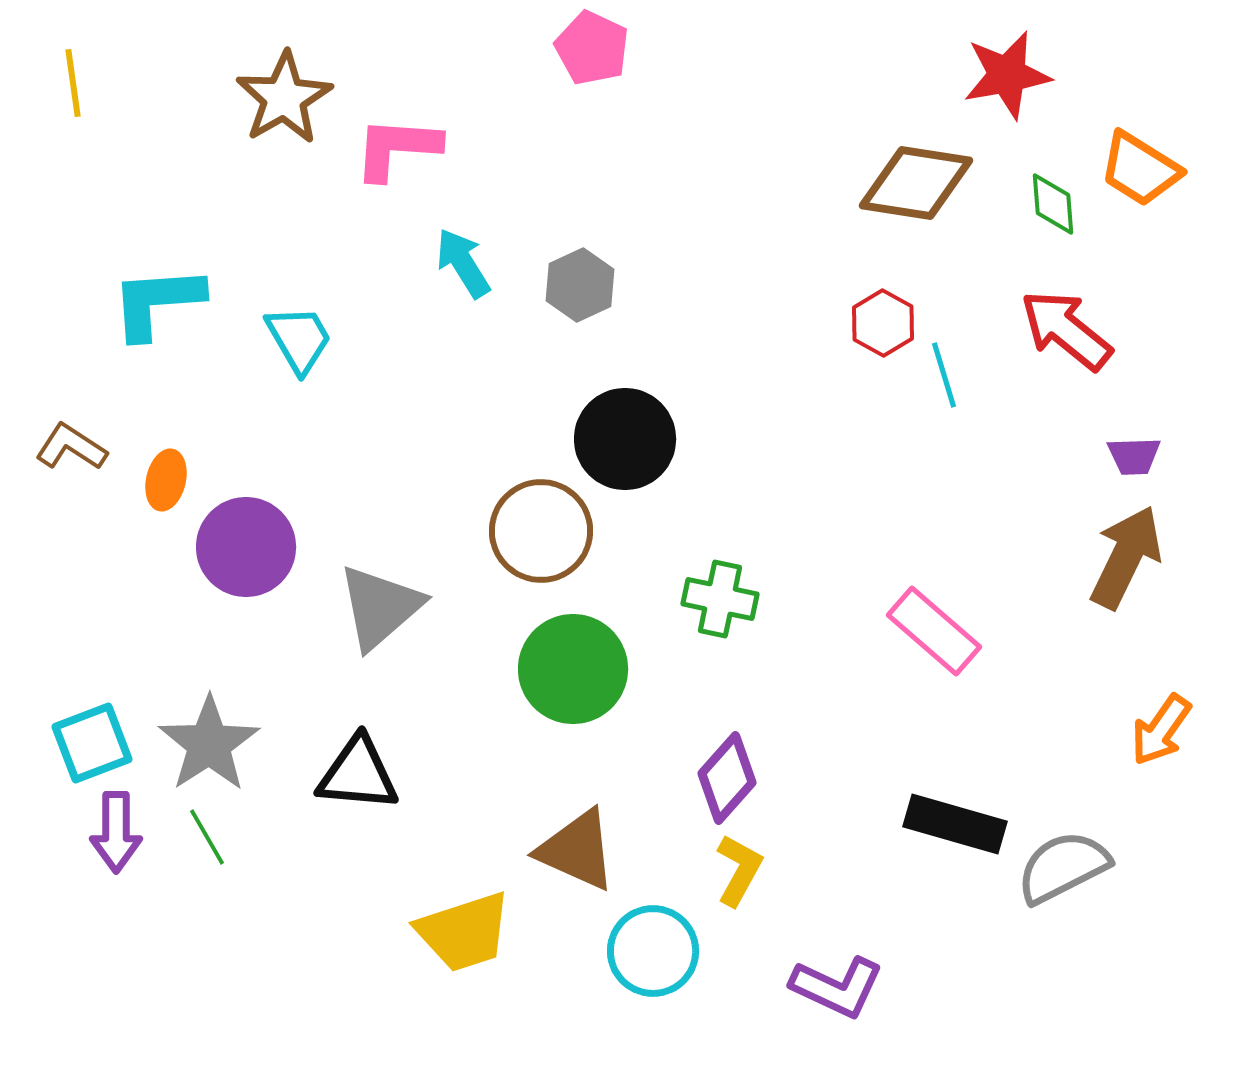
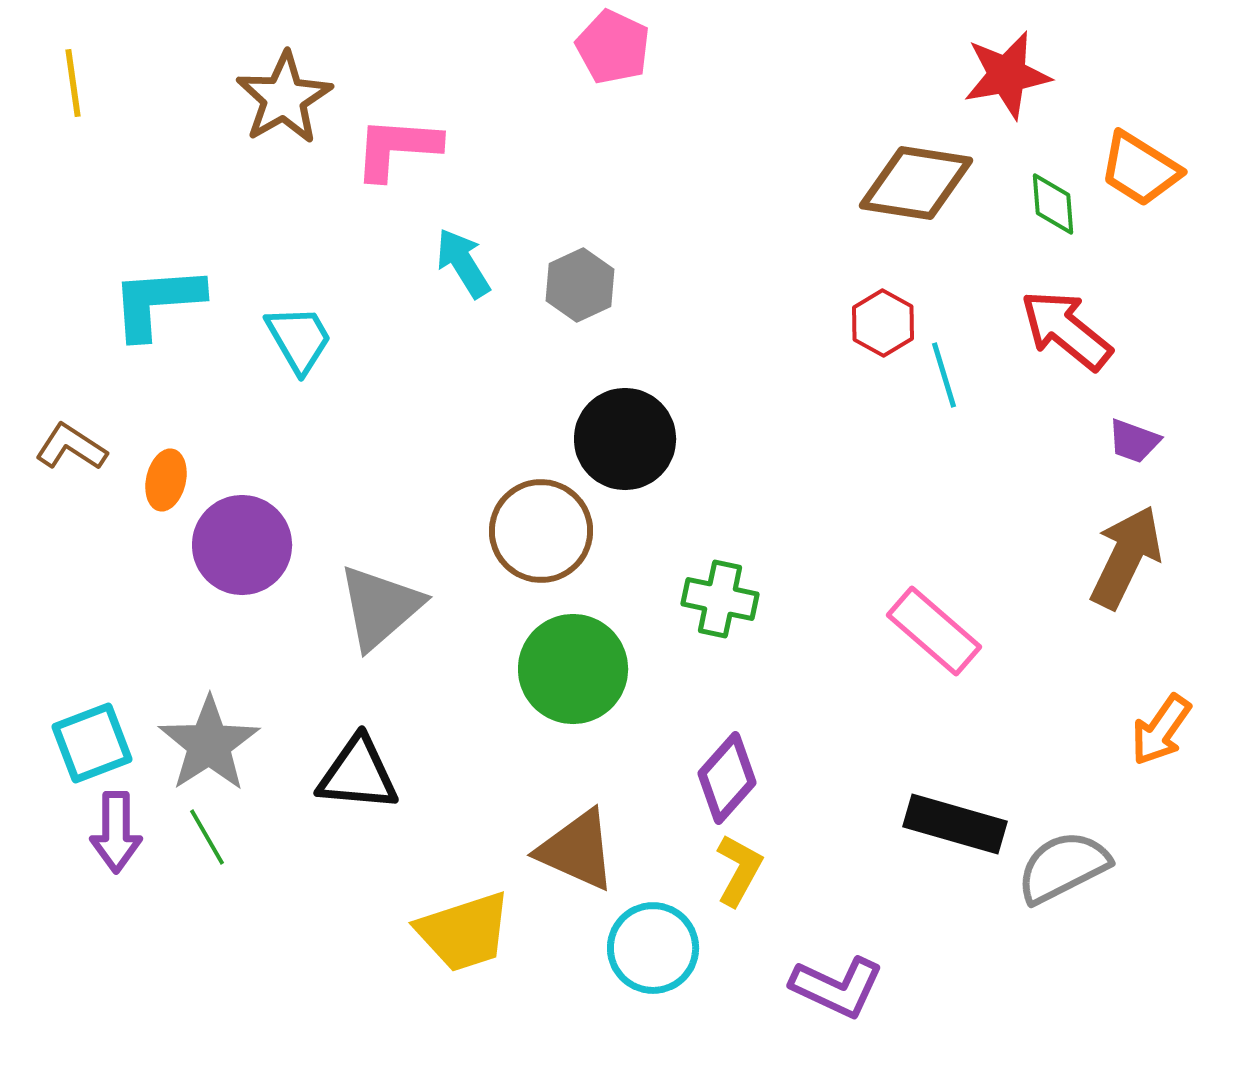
pink pentagon: moved 21 px right, 1 px up
purple trapezoid: moved 15 px up; rotated 22 degrees clockwise
purple circle: moved 4 px left, 2 px up
cyan circle: moved 3 px up
